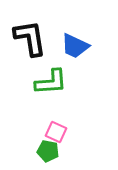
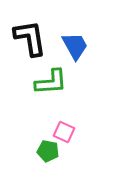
blue trapezoid: rotated 144 degrees counterclockwise
pink square: moved 8 px right
